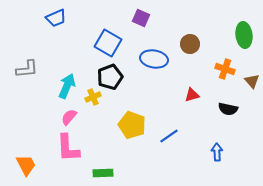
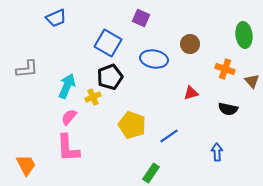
red triangle: moved 1 px left, 2 px up
green rectangle: moved 48 px right; rotated 54 degrees counterclockwise
